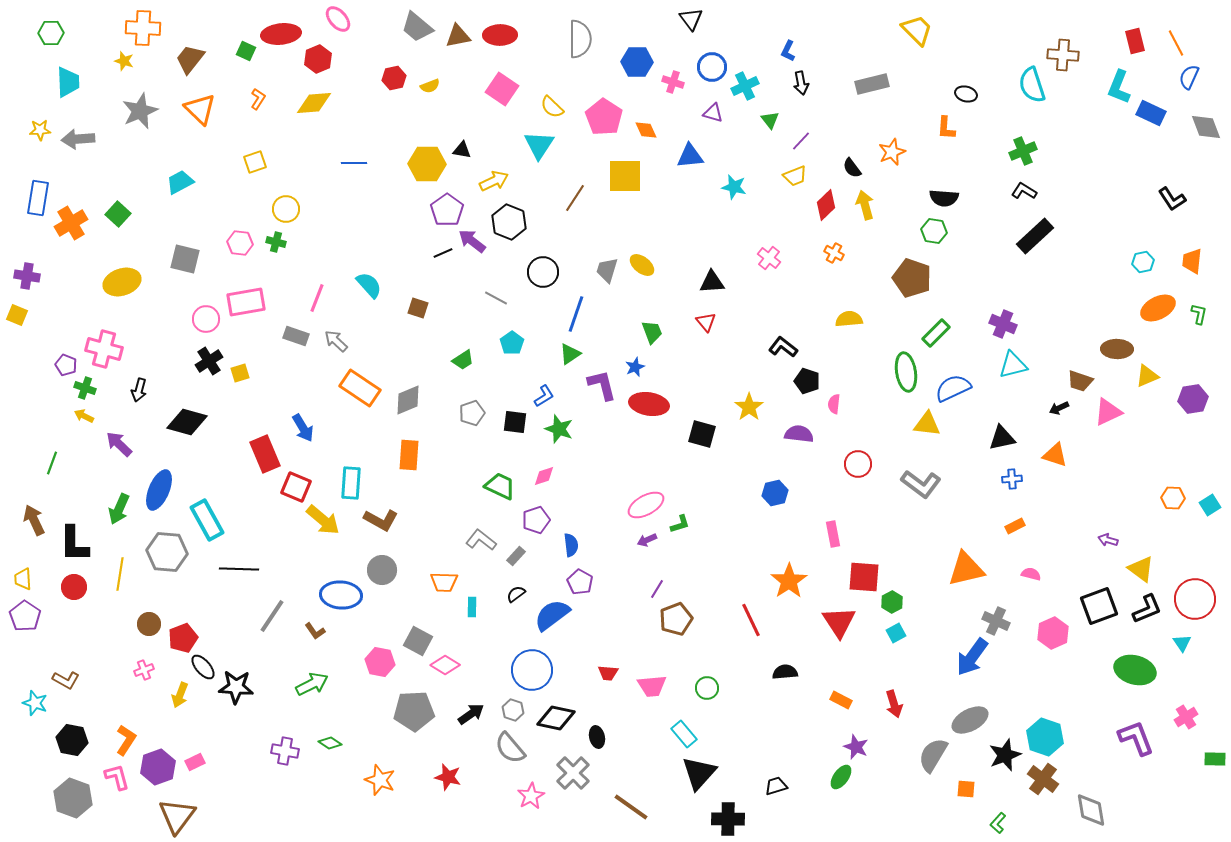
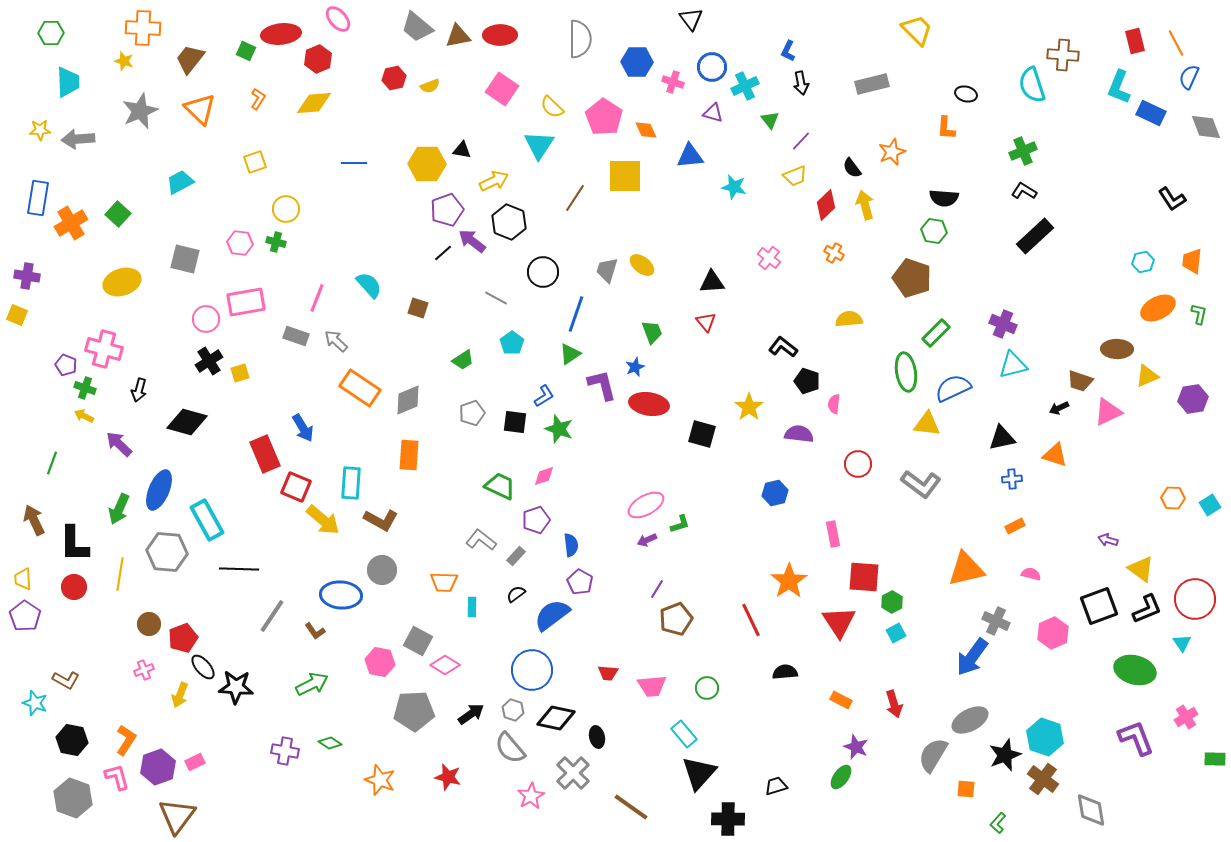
purple pentagon at (447, 210): rotated 16 degrees clockwise
black line at (443, 253): rotated 18 degrees counterclockwise
